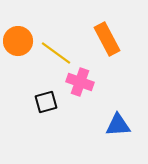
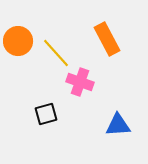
yellow line: rotated 12 degrees clockwise
black square: moved 12 px down
